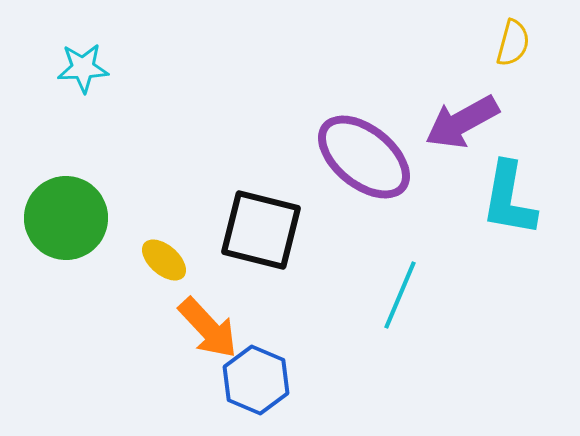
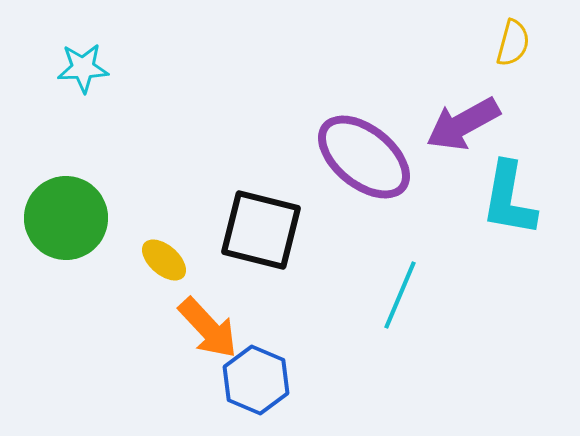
purple arrow: moved 1 px right, 2 px down
